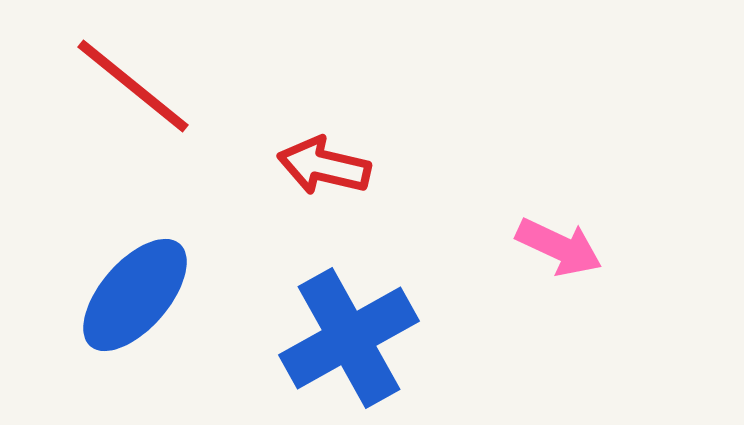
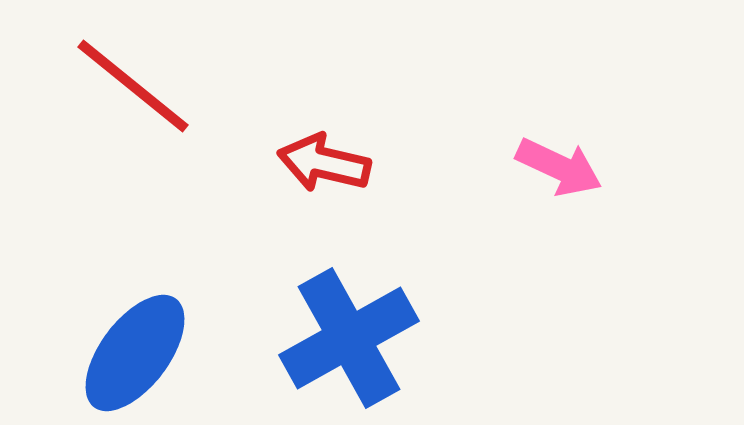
red arrow: moved 3 px up
pink arrow: moved 80 px up
blue ellipse: moved 58 px down; rotated 4 degrees counterclockwise
